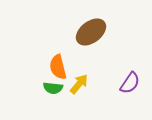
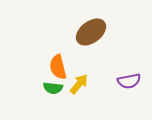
purple semicircle: moved 1 px left, 2 px up; rotated 45 degrees clockwise
